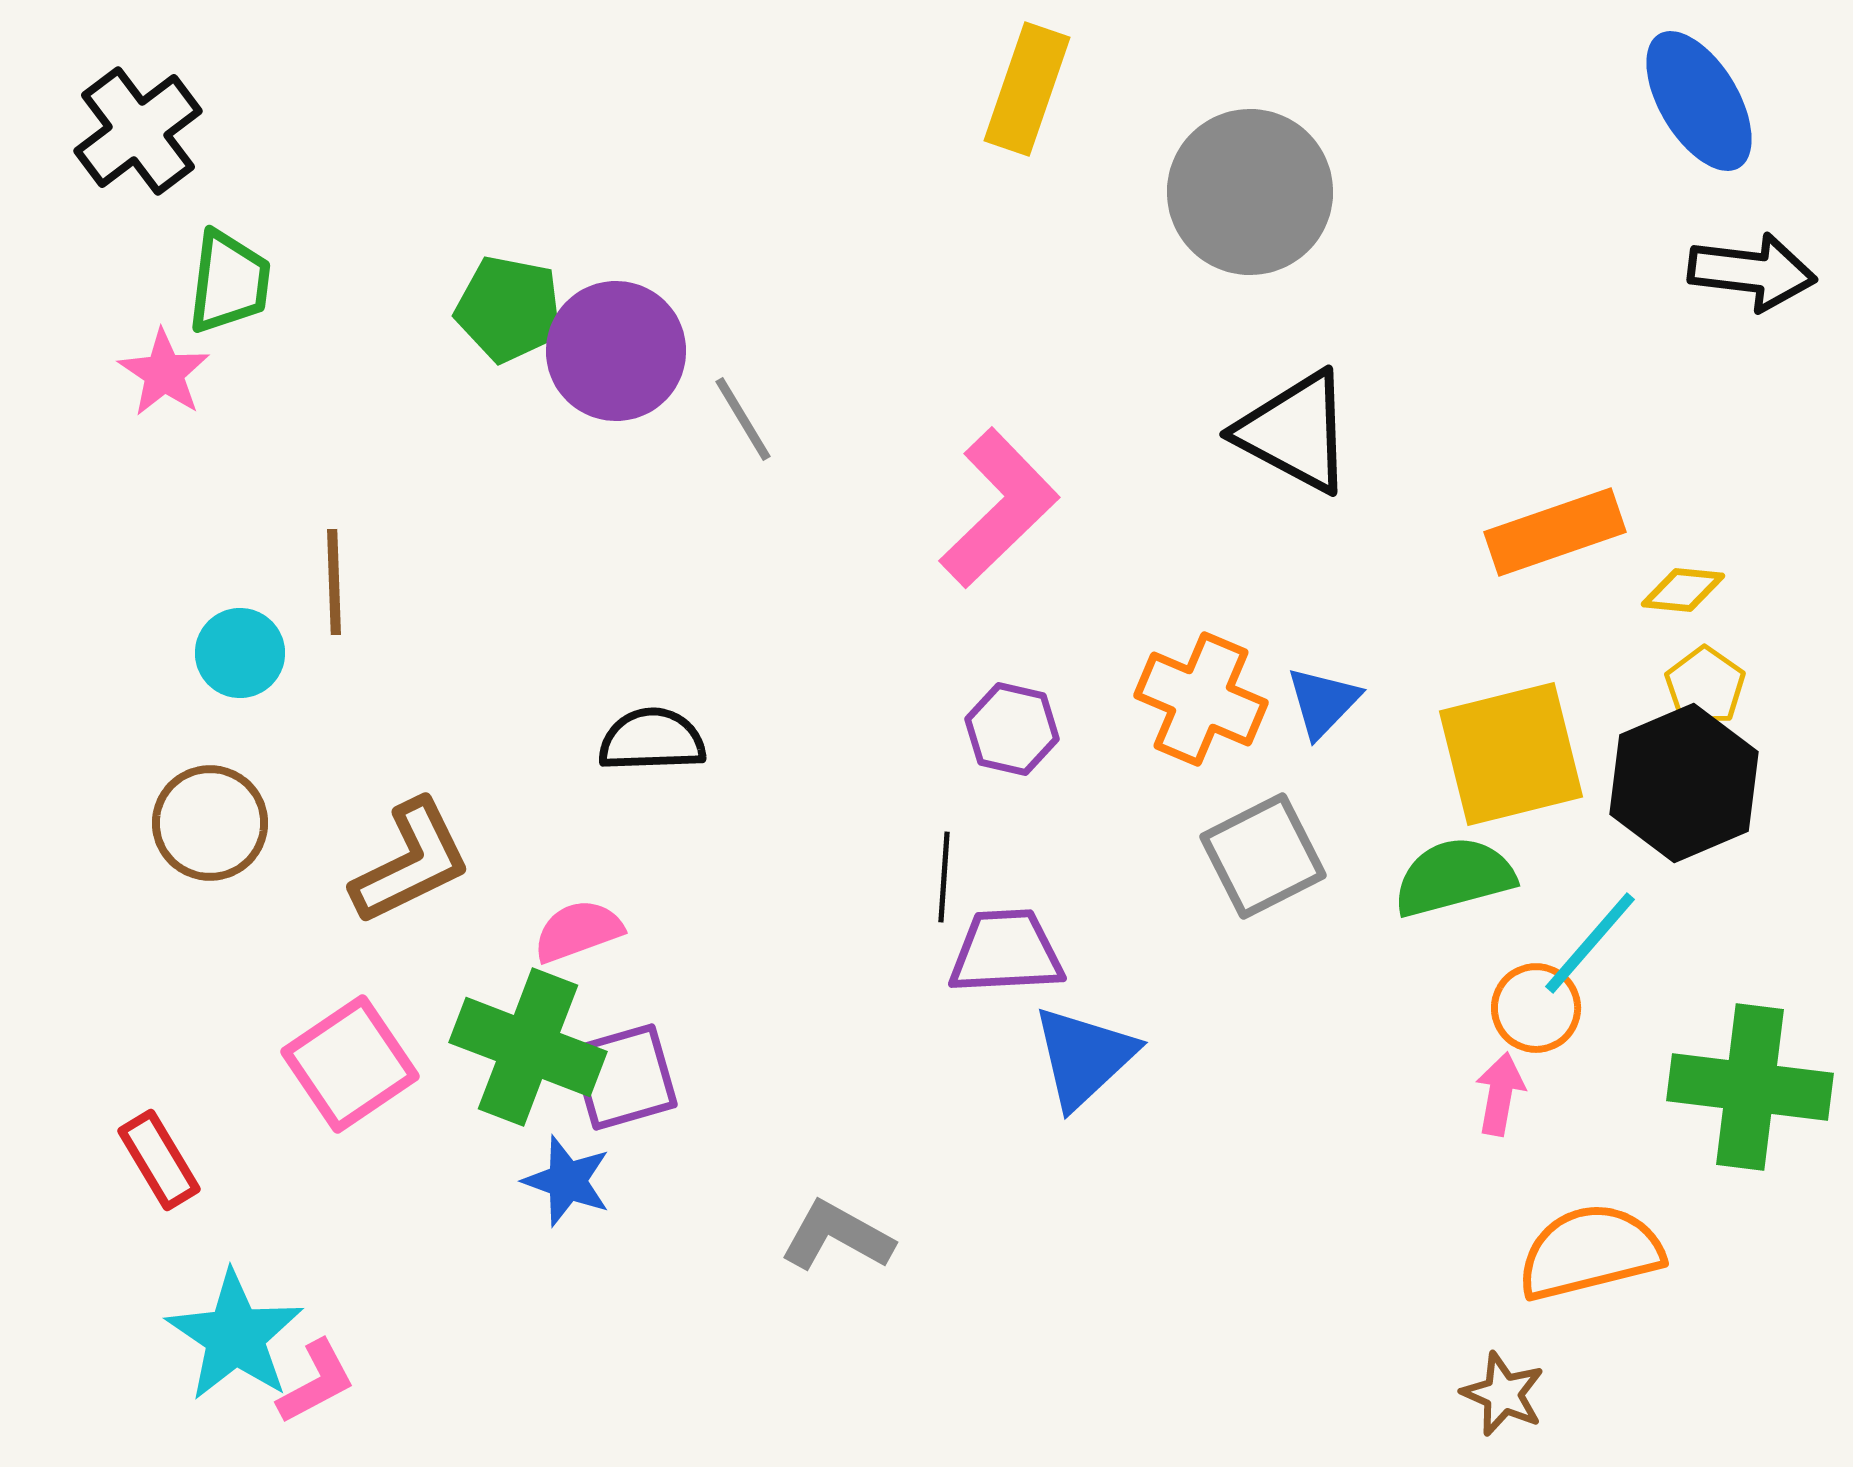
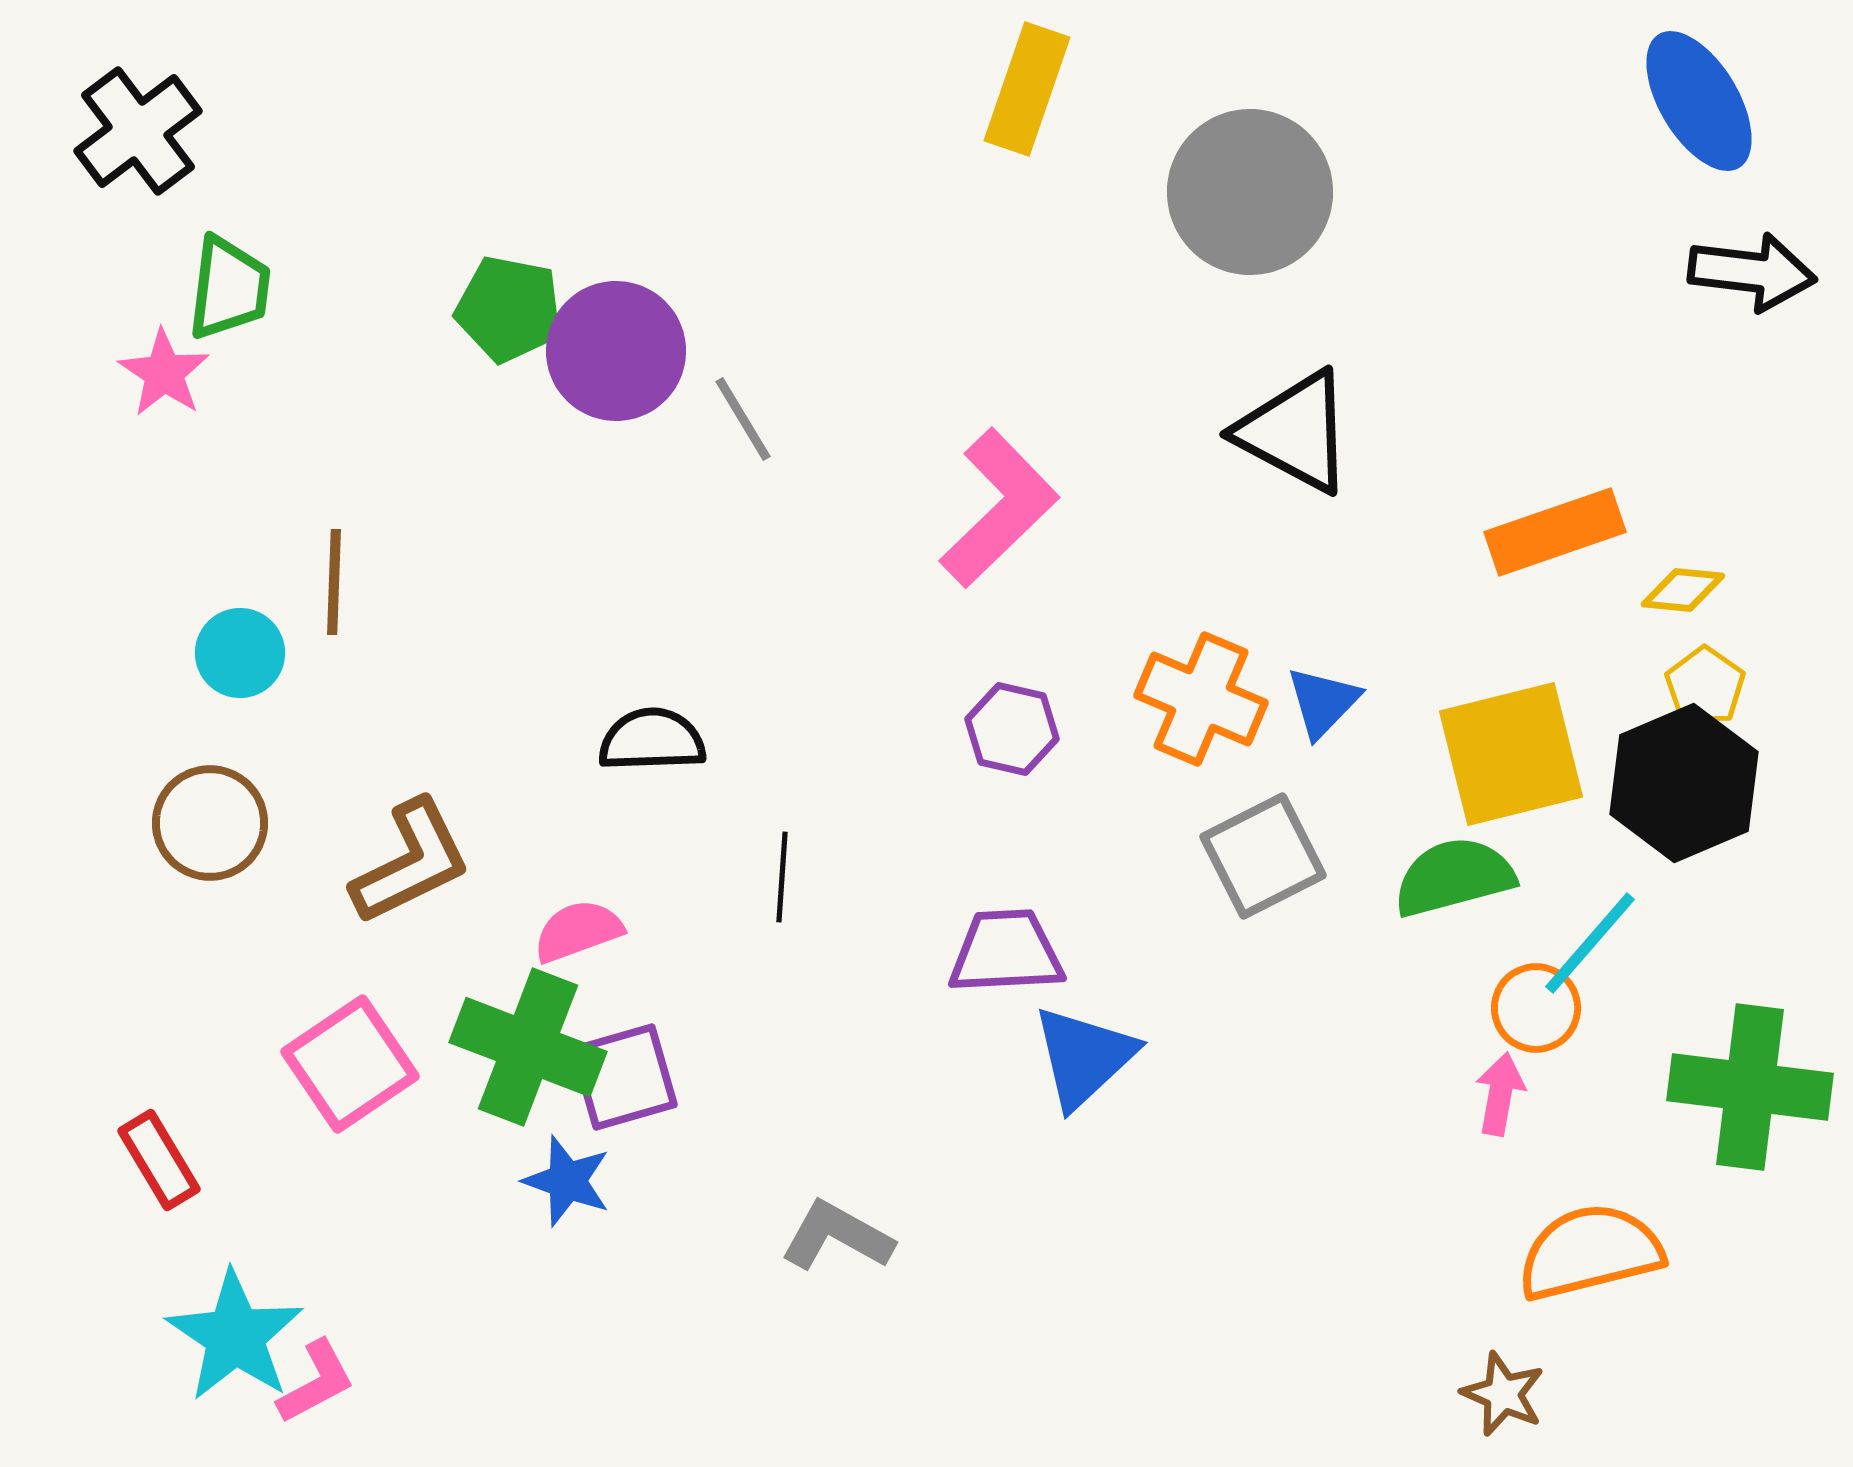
green trapezoid at (229, 282): moved 6 px down
brown line at (334, 582): rotated 4 degrees clockwise
black line at (944, 877): moved 162 px left
